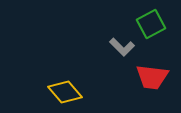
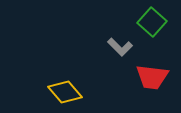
green square: moved 1 px right, 2 px up; rotated 20 degrees counterclockwise
gray L-shape: moved 2 px left
